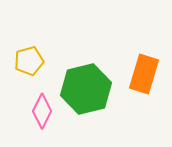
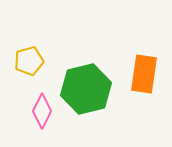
orange rectangle: rotated 9 degrees counterclockwise
